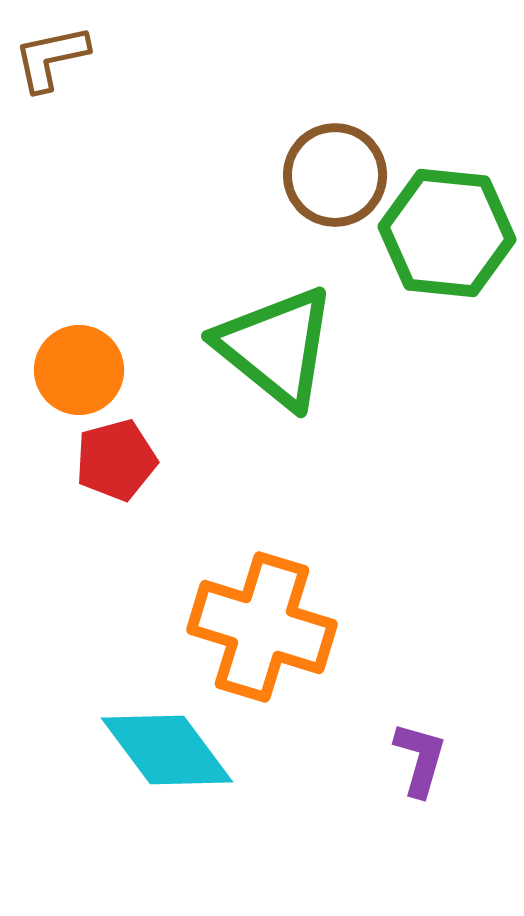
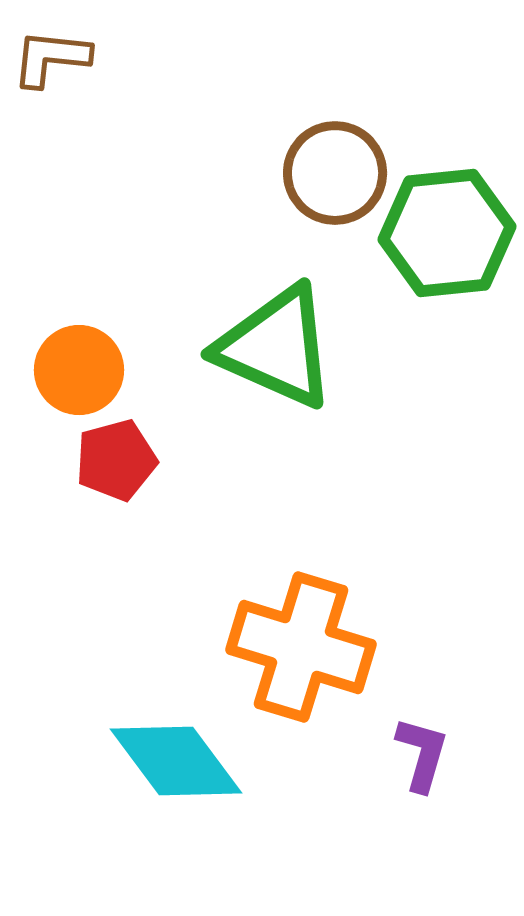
brown L-shape: rotated 18 degrees clockwise
brown circle: moved 2 px up
green hexagon: rotated 12 degrees counterclockwise
green triangle: rotated 15 degrees counterclockwise
orange cross: moved 39 px right, 20 px down
cyan diamond: moved 9 px right, 11 px down
purple L-shape: moved 2 px right, 5 px up
